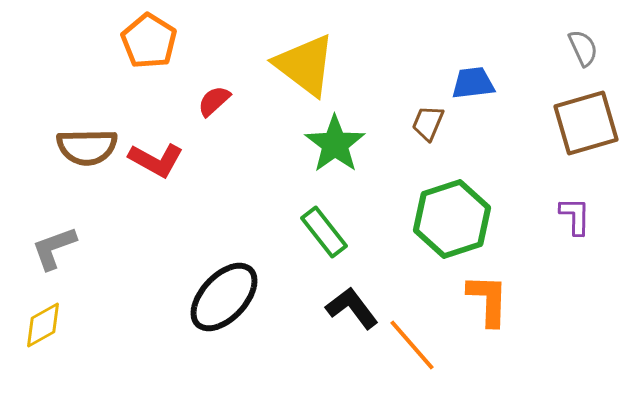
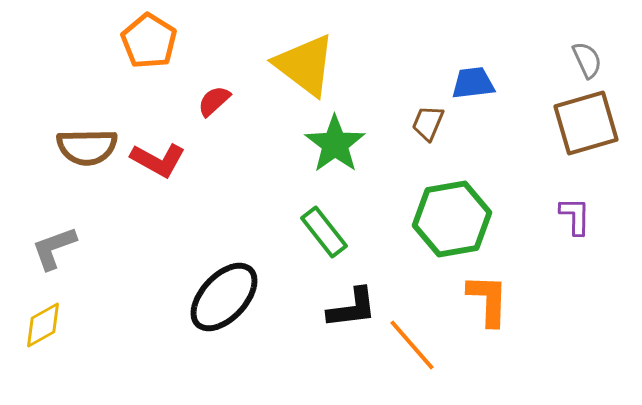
gray semicircle: moved 4 px right, 12 px down
red L-shape: moved 2 px right
green hexagon: rotated 8 degrees clockwise
black L-shape: rotated 120 degrees clockwise
